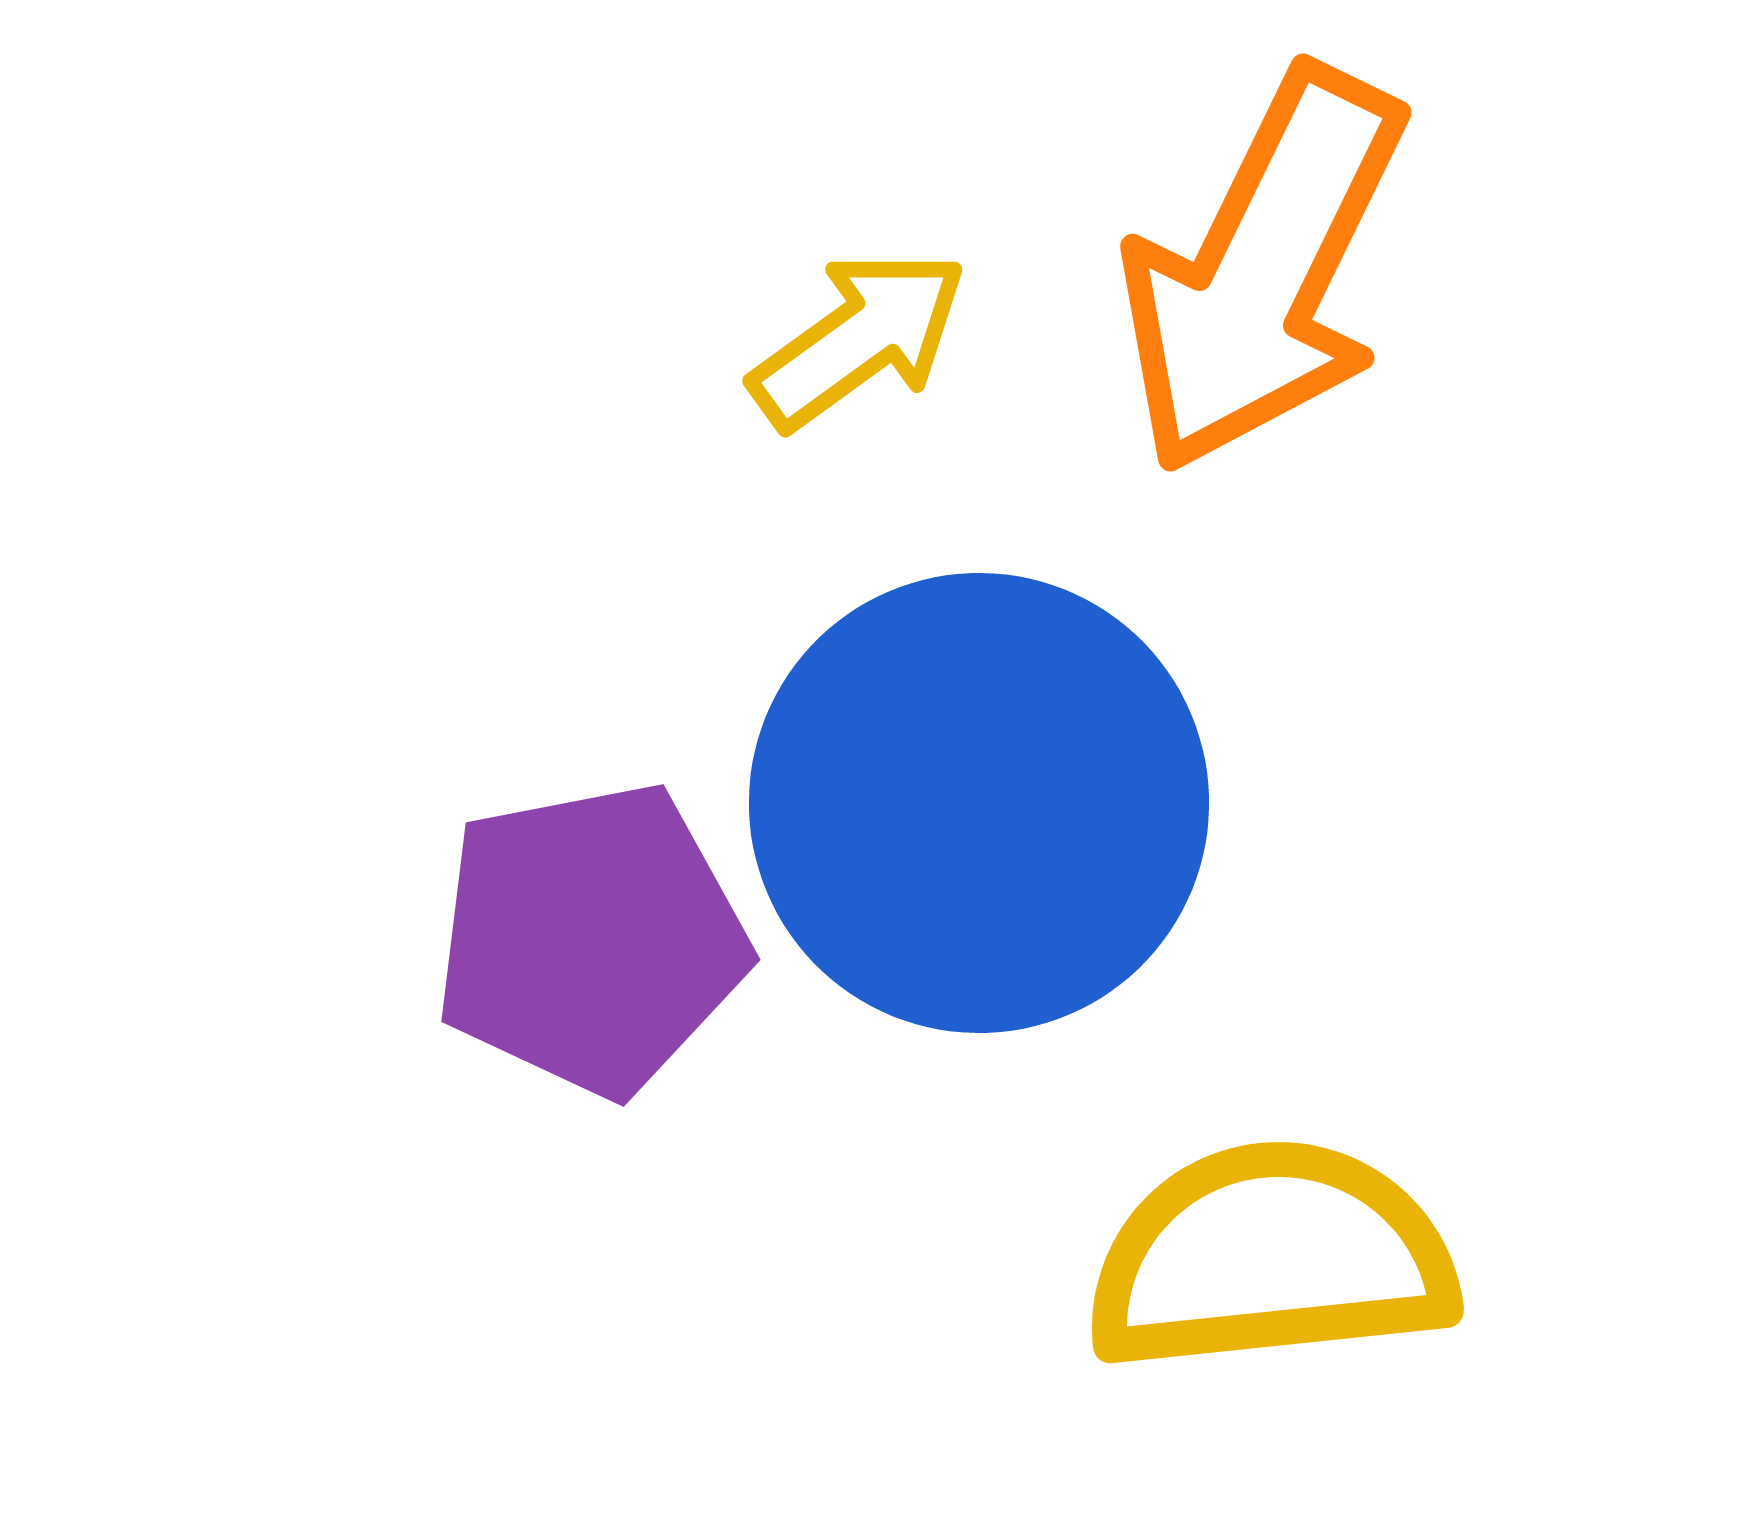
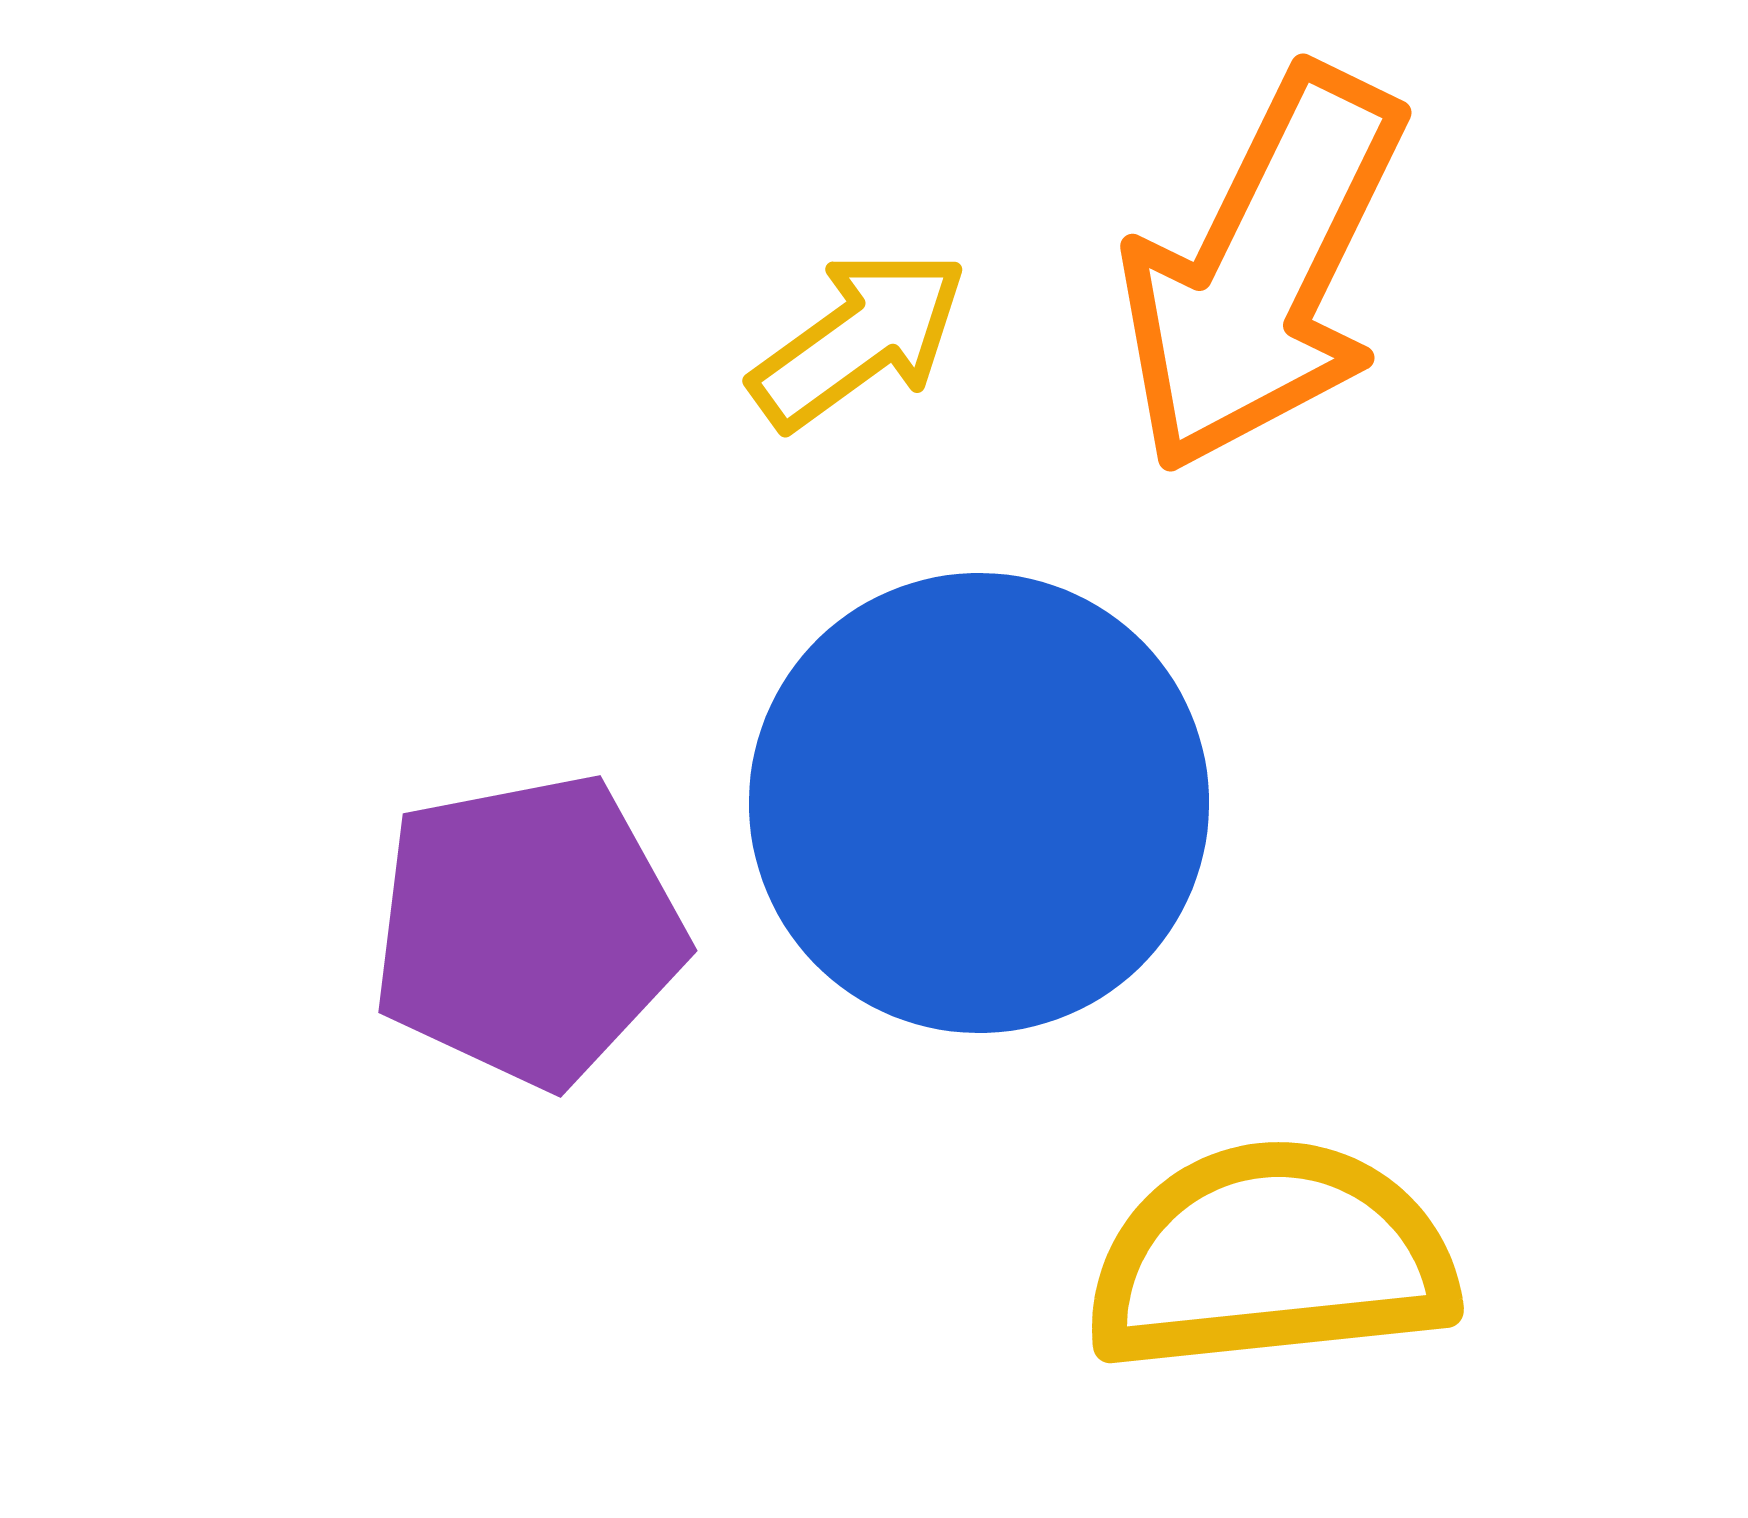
purple pentagon: moved 63 px left, 9 px up
